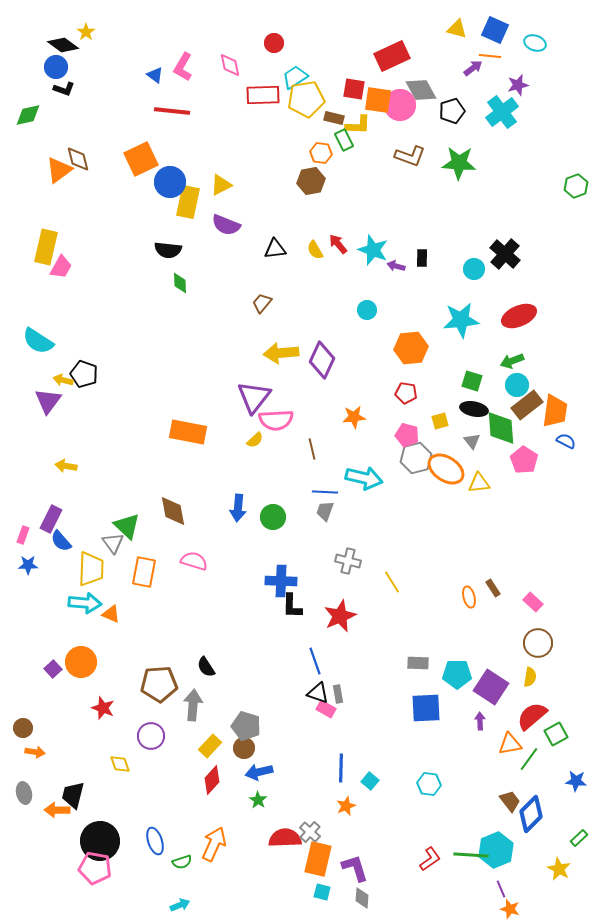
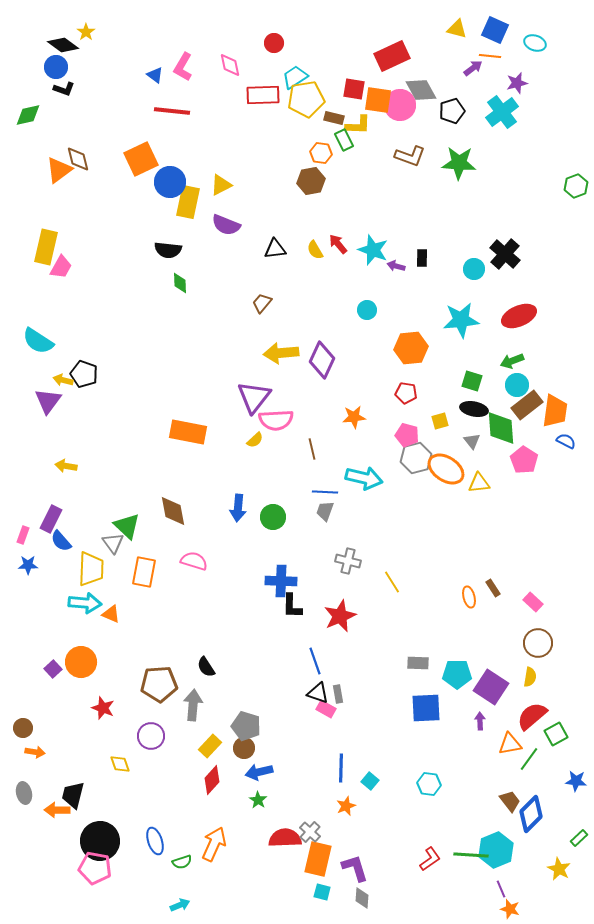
purple star at (518, 85): moved 1 px left, 2 px up
